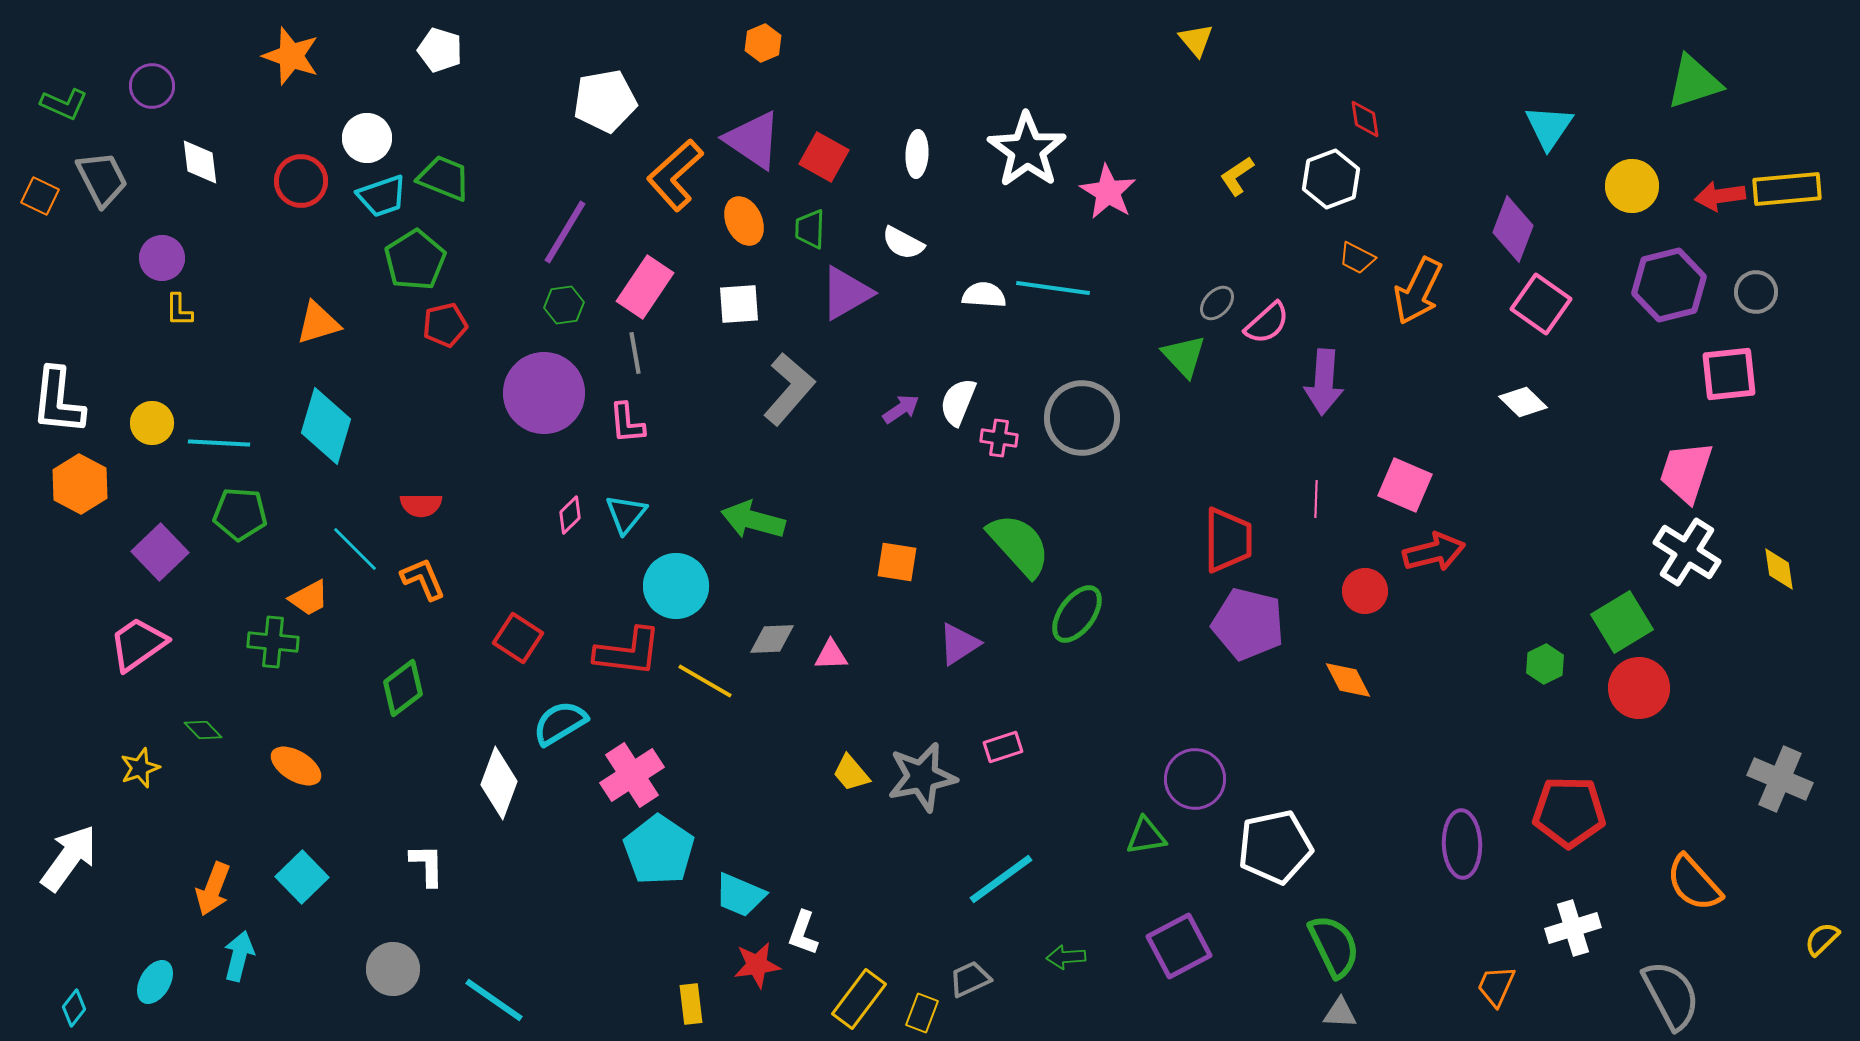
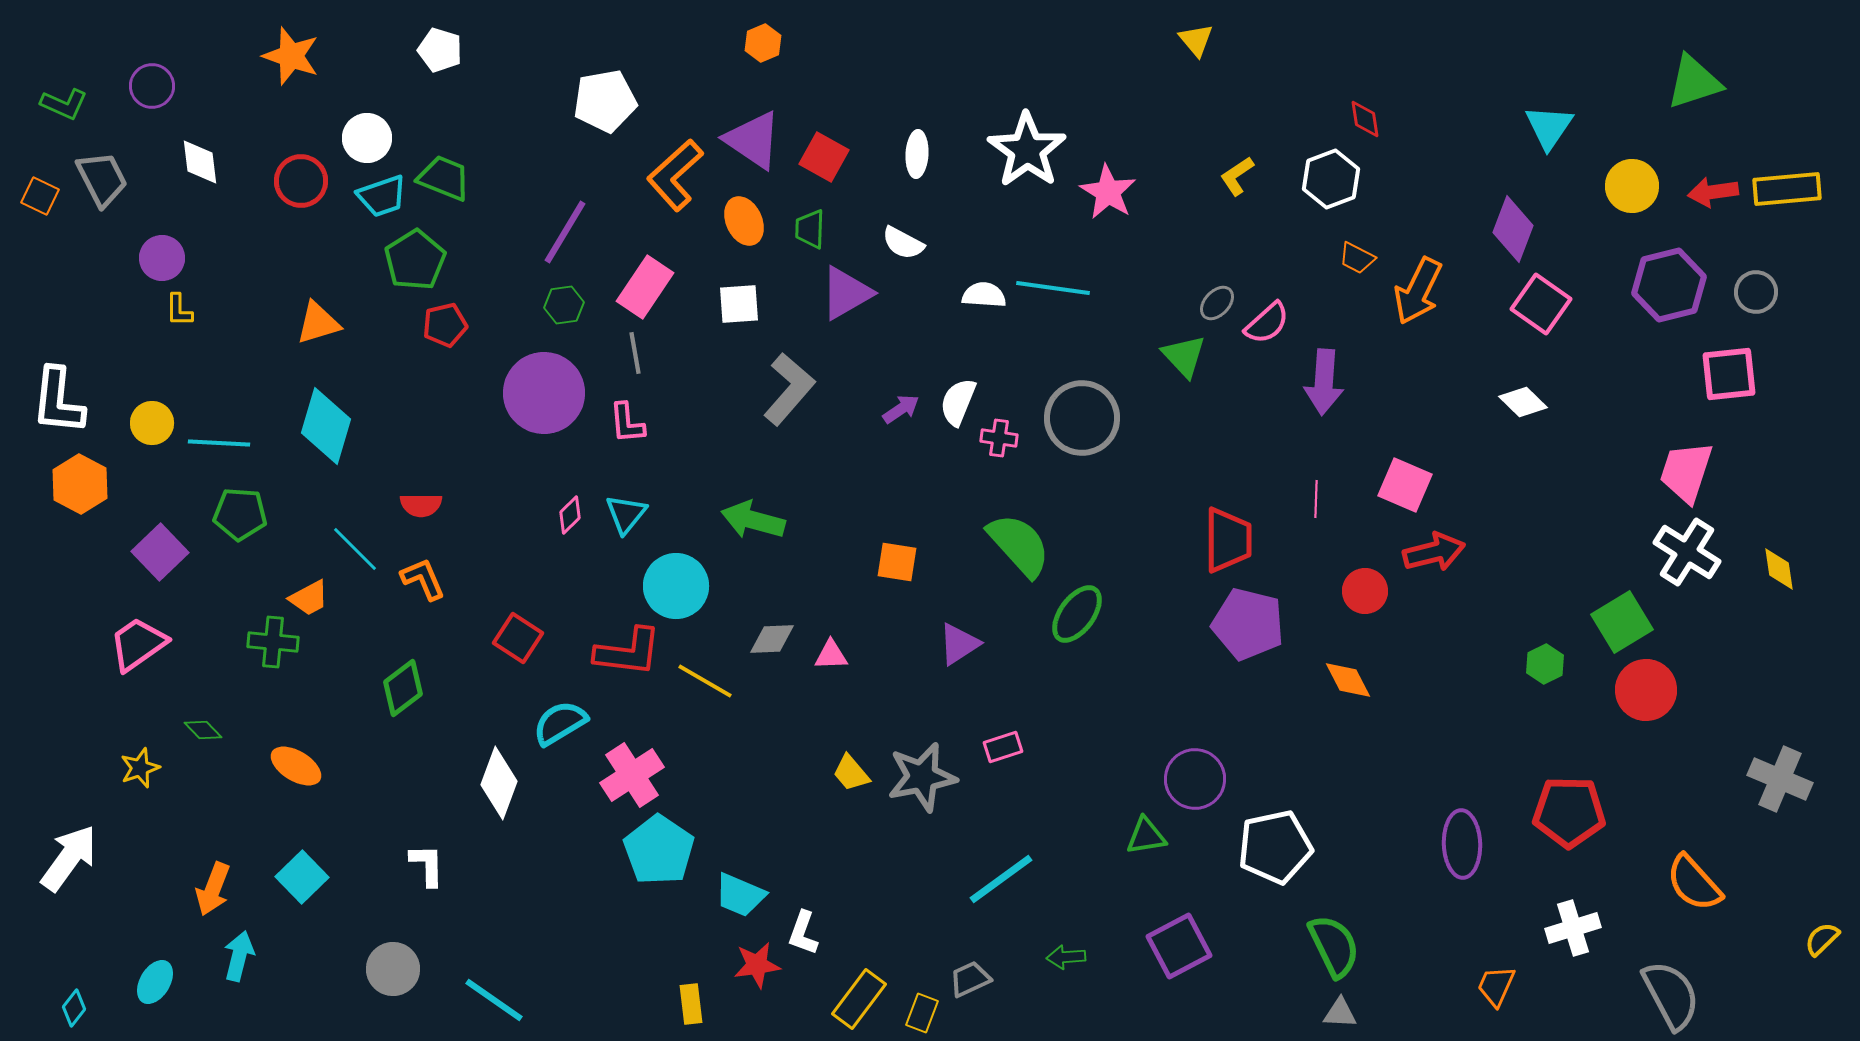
red arrow at (1720, 196): moved 7 px left, 4 px up
red circle at (1639, 688): moved 7 px right, 2 px down
